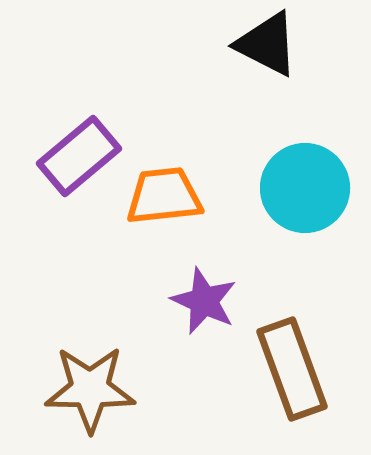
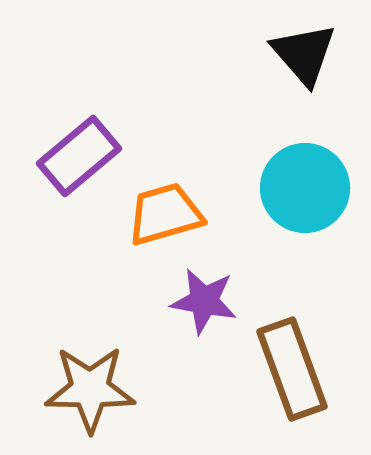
black triangle: moved 37 px right, 10 px down; rotated 22 degrees clockwise
orange trapezoid: moved 1 px right, 18 px down; rotated 10 degrees counterclockwise
purple star: rotated 14 degrees counterclockwise
